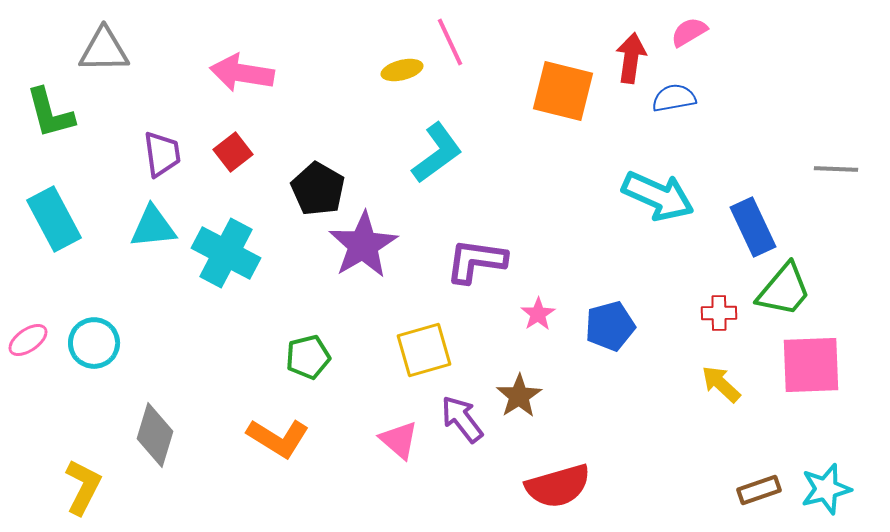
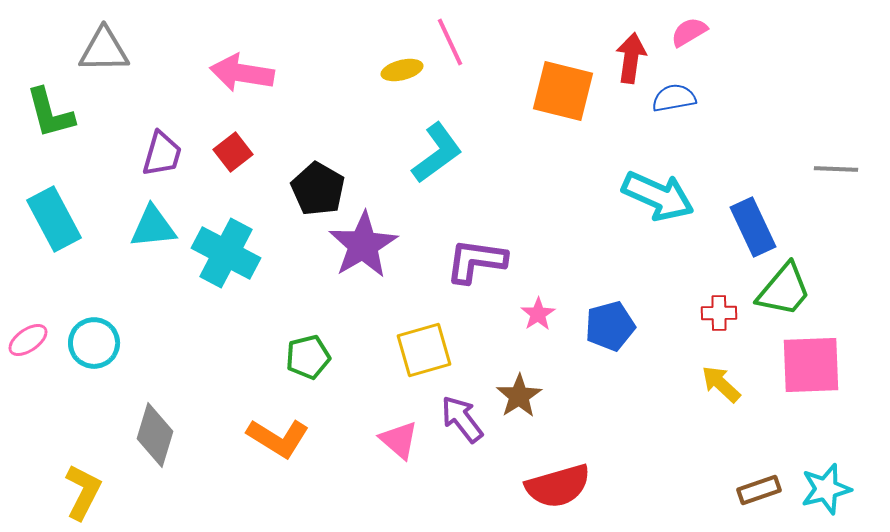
purple trapezoid: rotated 24 degrees clockwise
yellow L-shape: moved 5 px down
